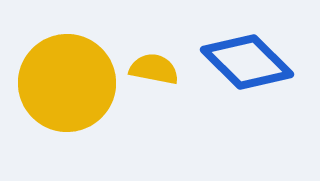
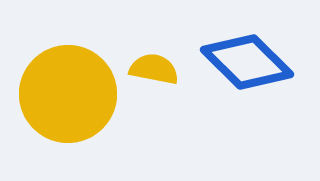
yellow circle: moved 1 px right, 11 px down
